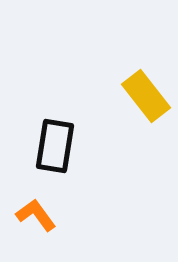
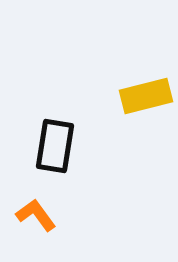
yellow rectangle: rotated 66 degrees counterclockwise
